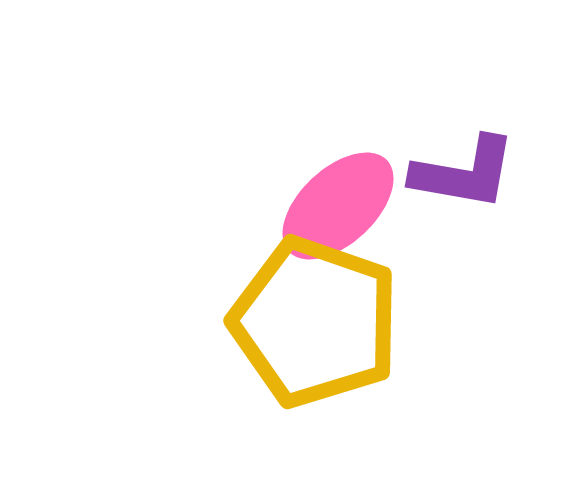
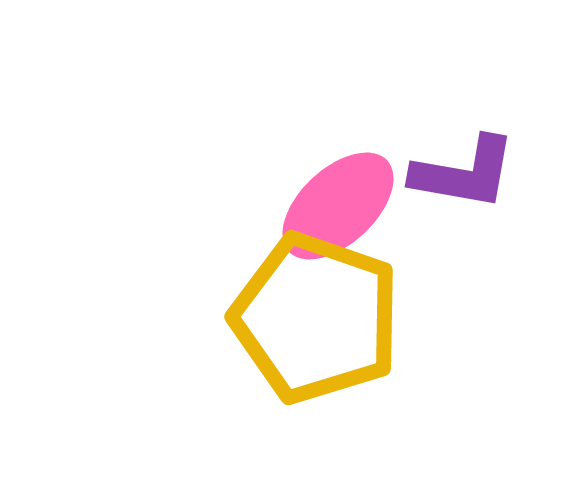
yellow pentagon: moved 1 px right, 4 px up
